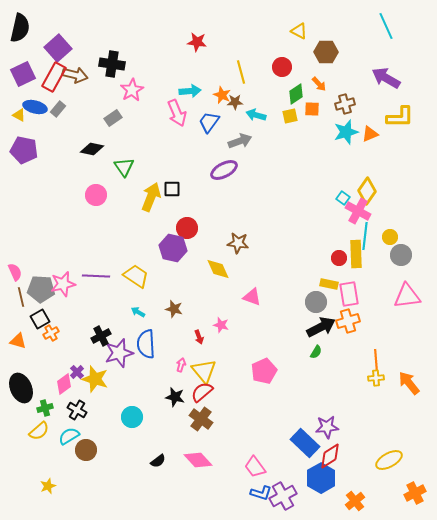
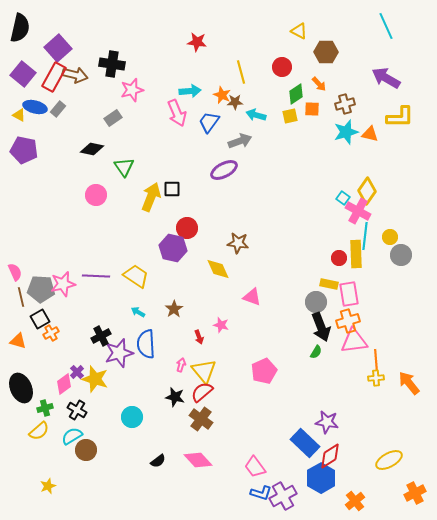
purple square at (23, 74): rotated 25 degrees counterclockwise
pink star at (132, 90): rotated 15 degrees clockwise
orange triangle at (370, 134): rotated 36 degrees clockwise
pink triangle at (407, 296): moved 53 px left, 45 px down
brown star at (174, 309): rotated 24 degrees clockwise
black arrow at (321, 327): rotated 96 degrees clockwise
purple star at (327, 427): moved 5 px up; rotated 15 degrees clockwise
cyan semicircle at (69, 436): moved 3 px right
